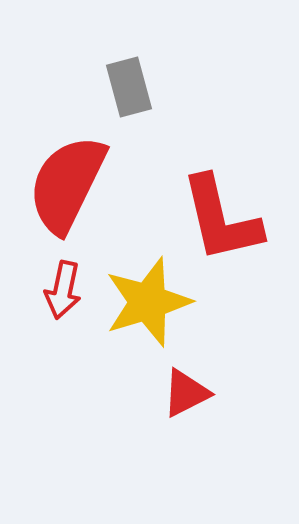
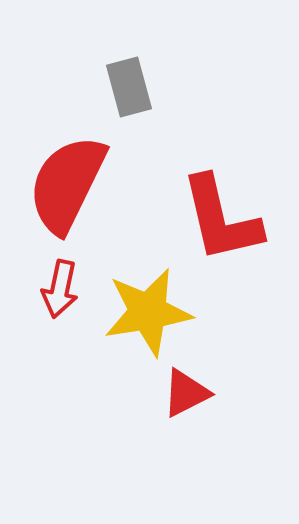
red arrow: moved 3 px left, 1 px up
yellow star: moved 10 px down; rotated 8 degrees clockwise
